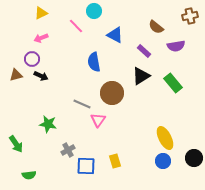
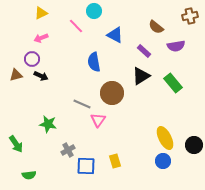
black circle: moved 13 px up
